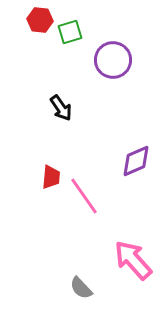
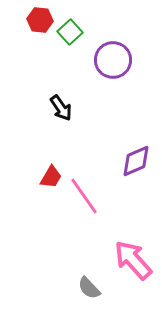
green square: rotated 25 degrees counterclockwise
red trapezoid: rotated 25 degrees clockwise
gray semicircle: moved 8 px right
